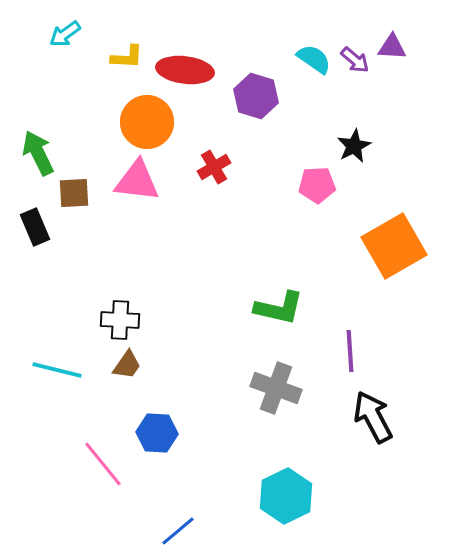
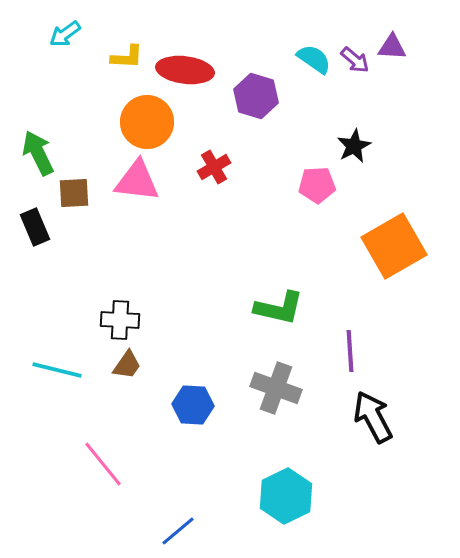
blue hexagon: moved 36 px right, 28 px up
